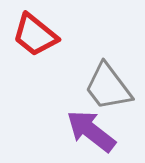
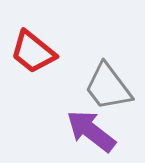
red trapezoid: moved 2 px left, 17 px down
